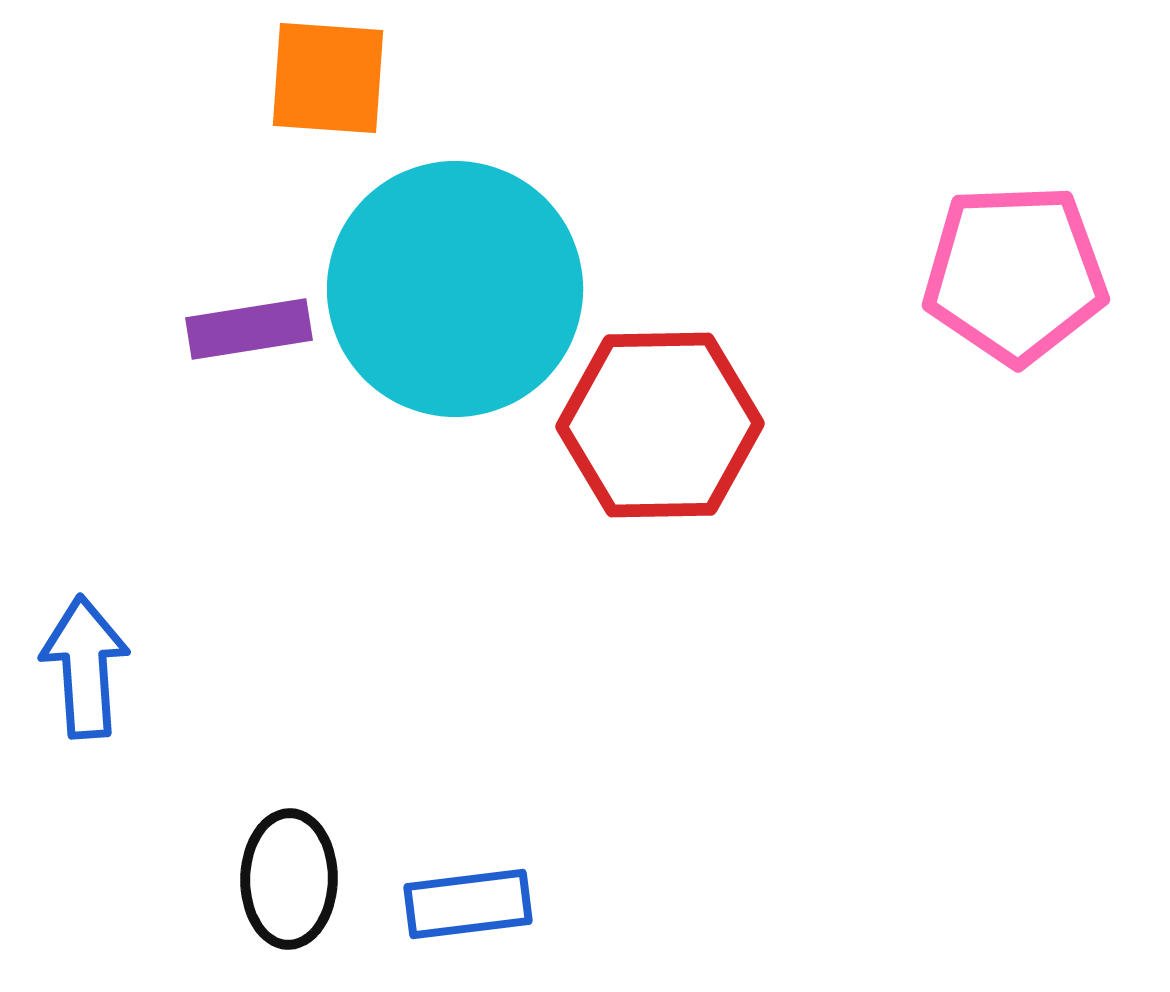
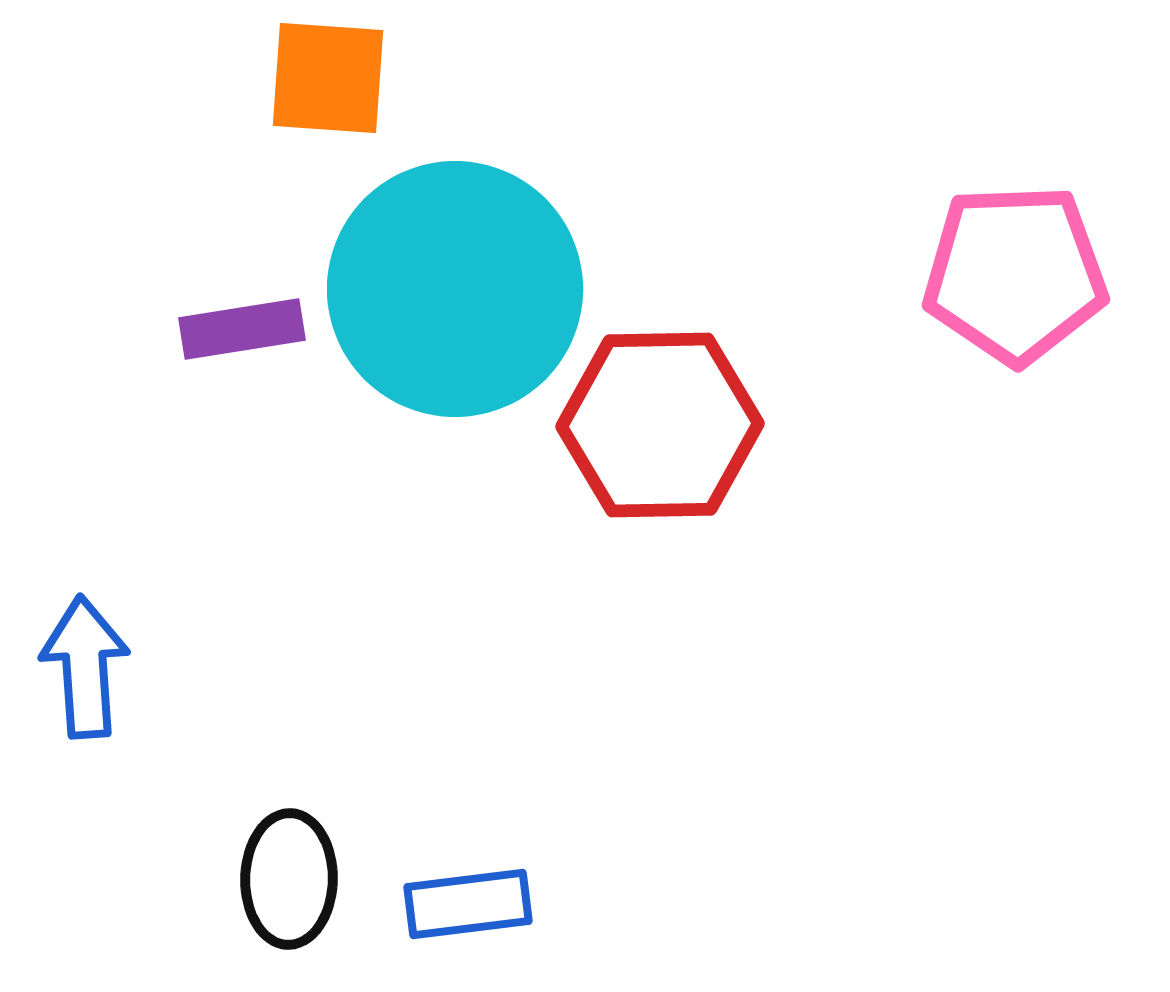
purple rectangle: moved 7 px left
